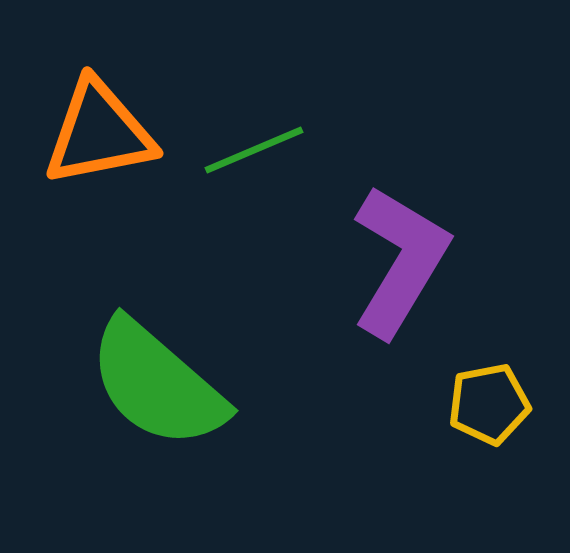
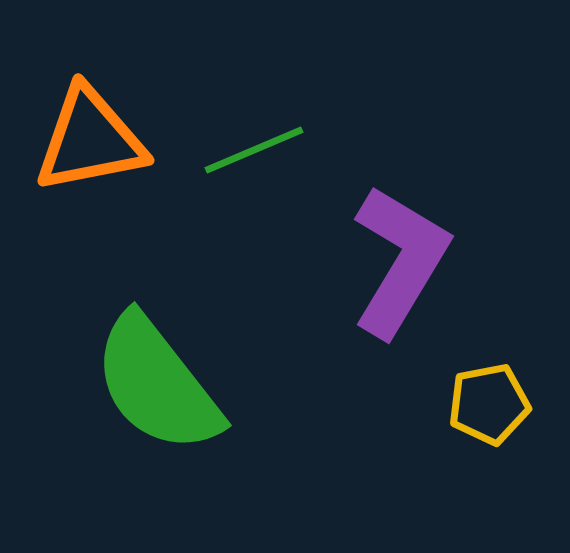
orange triangle: moved 9 px left, 7 px down
green semicircle: rotated 11 degrees clockwise
